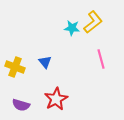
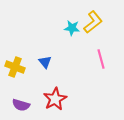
red star: moved 1 px left
